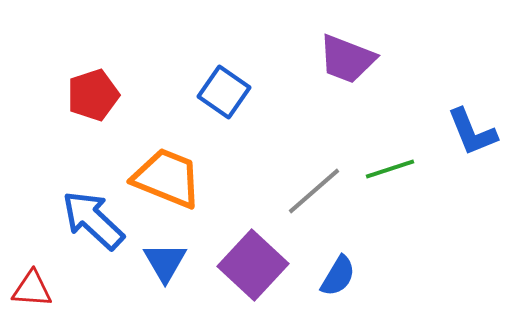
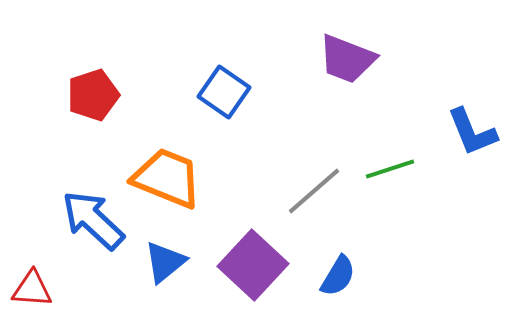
blue triangle: rotated 21 degrees clockwise
